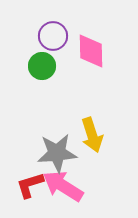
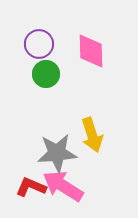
purple circle: moved 14 px left, 8 px down
green circle: moved 4 px right, 8 px down
red L-shape: moved 1 px right, 2 px down; rotated 40 degrees clockwise
